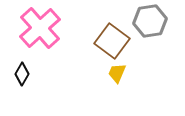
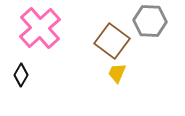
gray hexagon: rotated 12 degrees clockwise
black diamond: moved 1 px left, 1 px down
